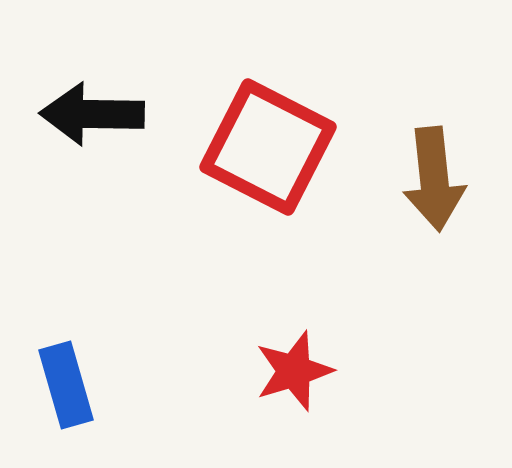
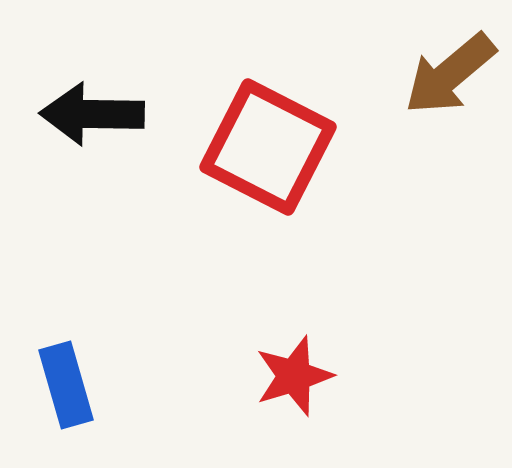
brown arrow: moved 16 px right, 105 px up; rotated 56 degrees clockwise
red star: moved 5 px down
